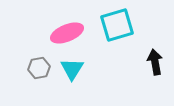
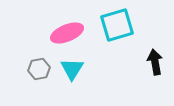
gray hexagon: moved 1 px down
